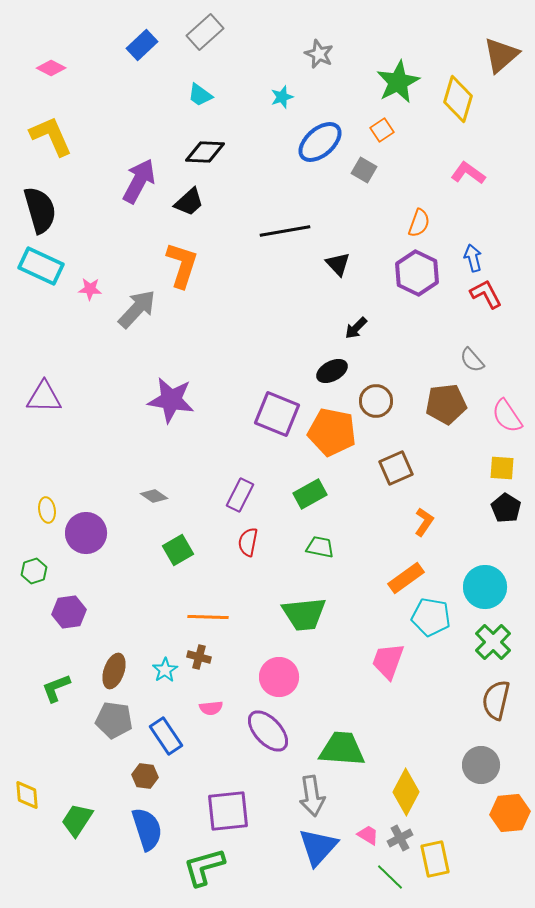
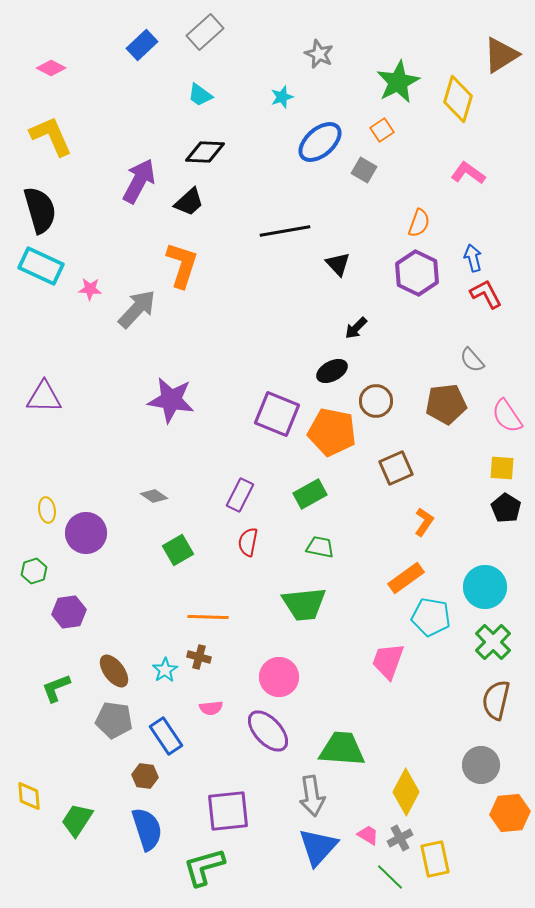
brown triangle at (501, 55): rotated 9 degrees clockwise
green trapezoid at (304, 614): moved 10 px up
brown ellipse at (114, 671): rotated 56 degrees counterclockwise
yellow diamond at (27, 795): moved 2 px right, 1 px down
